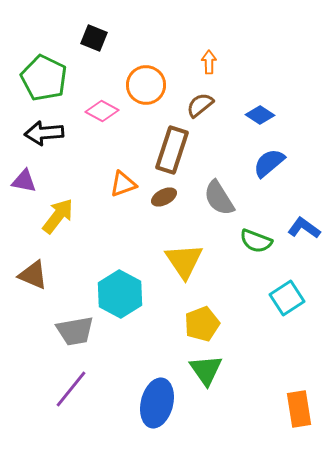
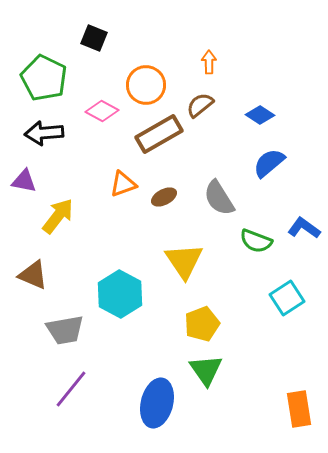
brown rectangle: moved 13 px left, 16 px up; rotated 42 degrees clockwise
gray trapezoid: moved 10 px left, 1 px up
